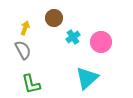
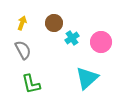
brown circle: moved 5 px down
yellow arrow: moved 3 px left, 5 px up
cyan cross: moved 1 px left, 1 px down
